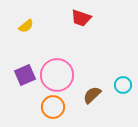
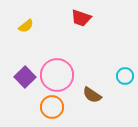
purple square: moved 2 px down; rotated 20 degrees counterclockwise
cyan circle: moved 2 px right, 9 px up
brown semicircle: rotated 102 degrees counterclockwise
orange circle: moved 1 px left
